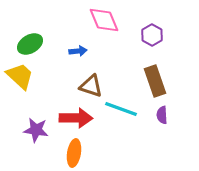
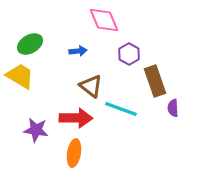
purple hexagon: moved 23 px left, 19 px down
yellow trapezoid: rotated 12 degrees counterclockwise
brown triangle: rotated 20 degrees clockwise
purple semicircle: moved 11 px right, 7 px up
